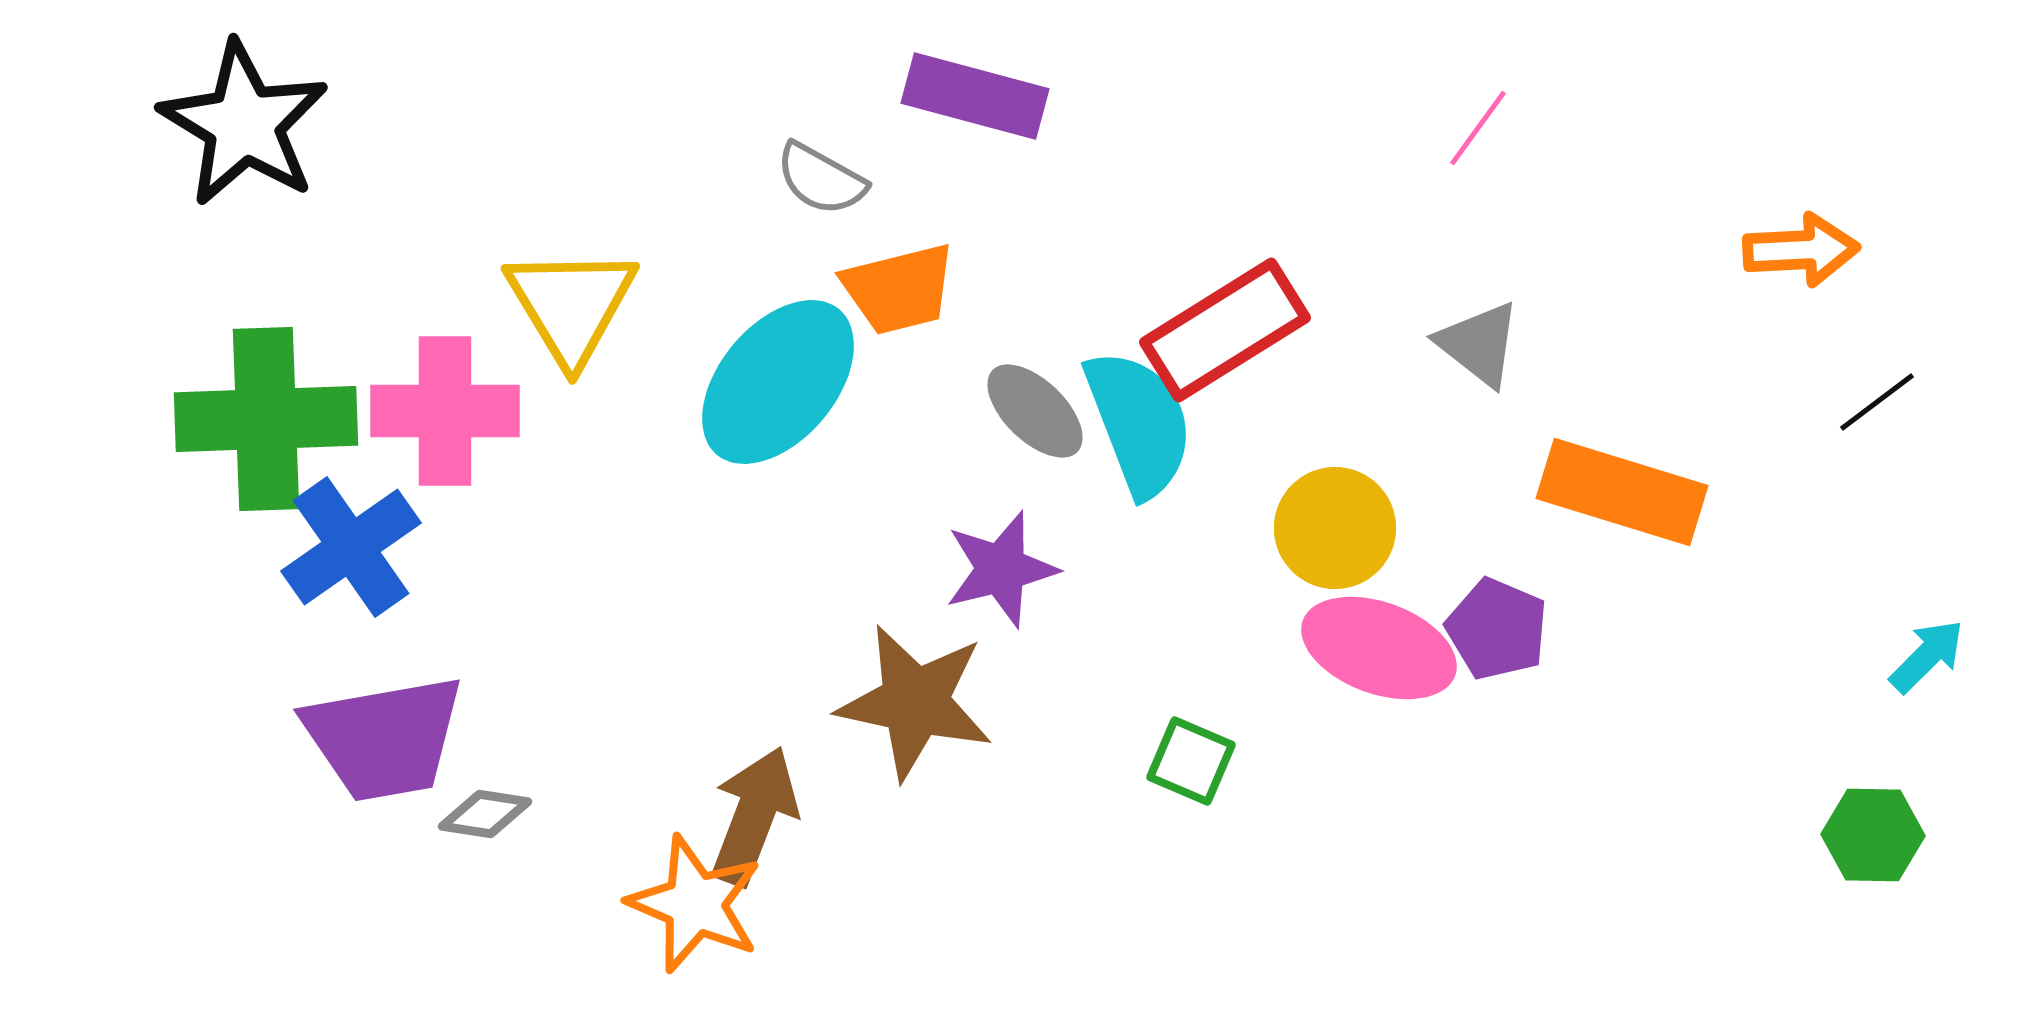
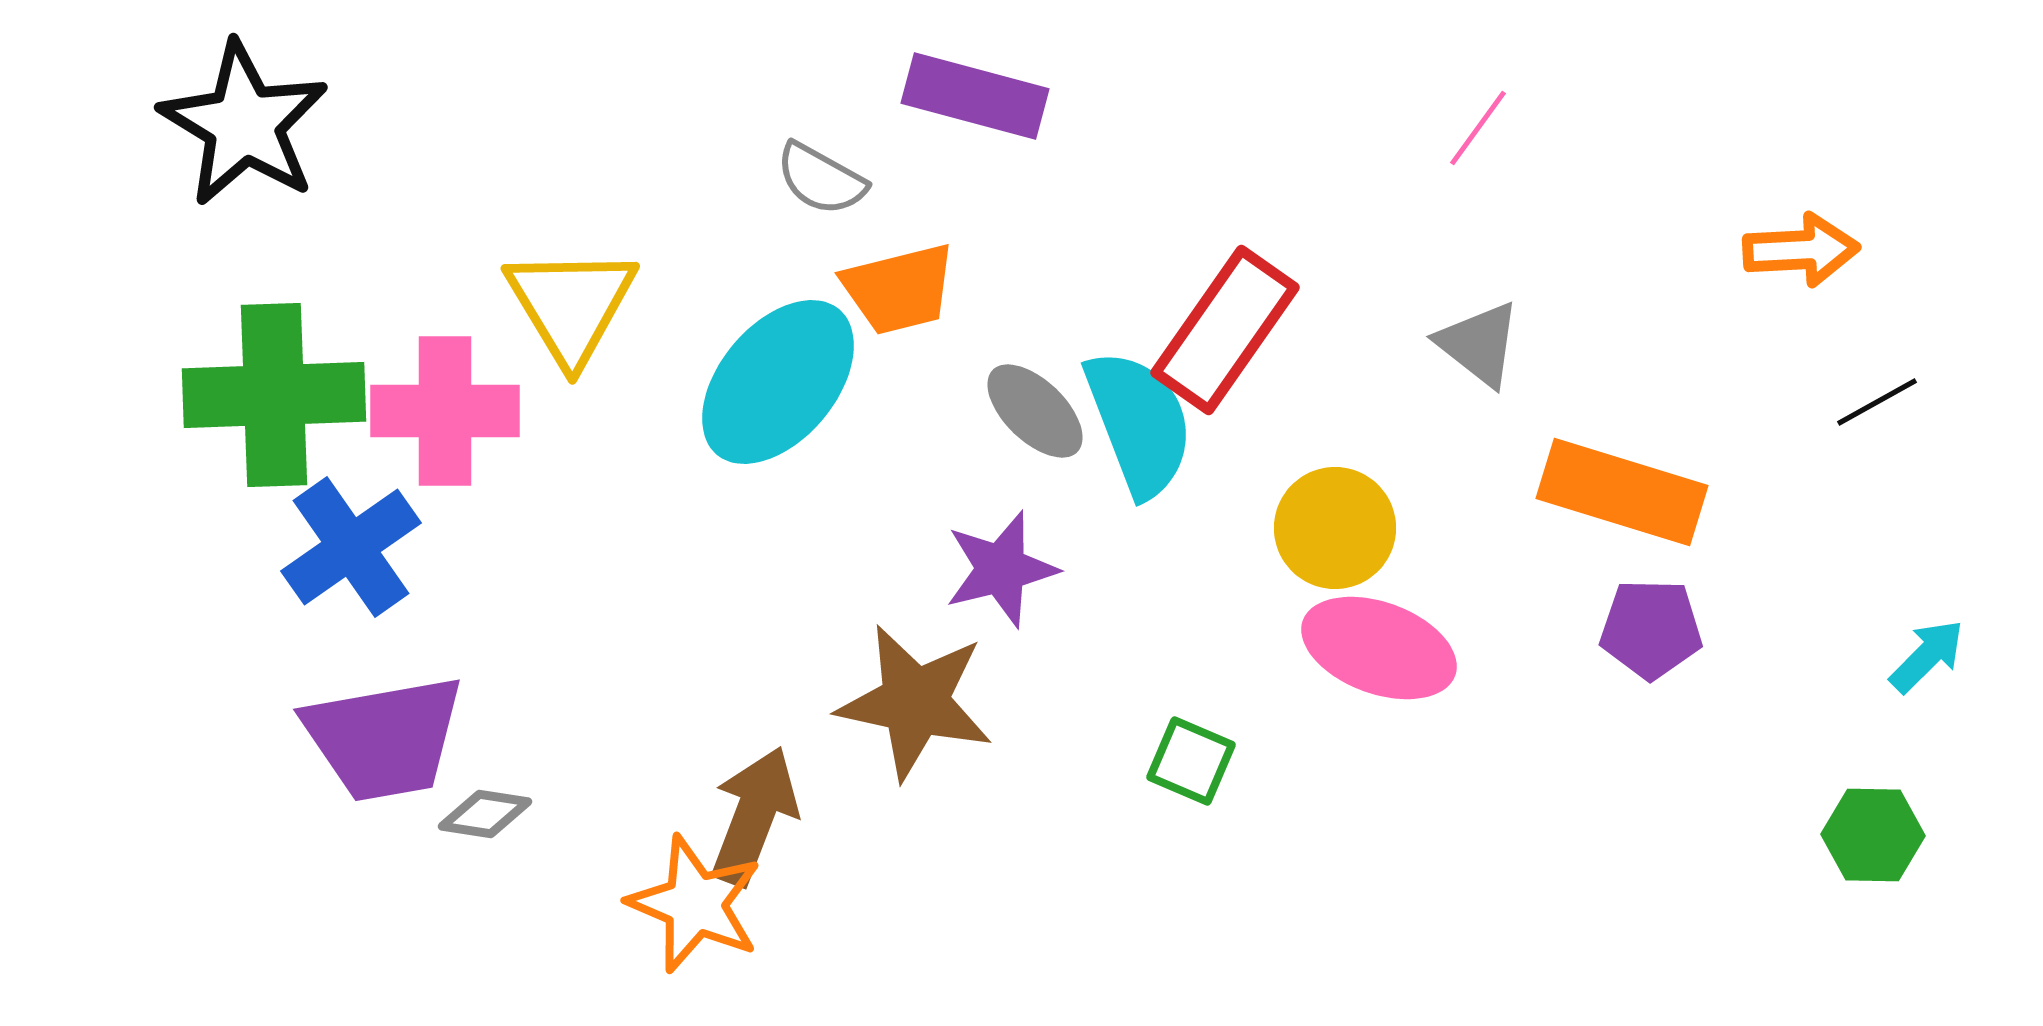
red rectangle: rotated 23 degrees counterclockwise
black line: rotated 8 degrees clockwise
green cross: moved 8 px right, 24 px up
purple pentagon: moved 154 px right; rotated 22 degrees counterclockwise
